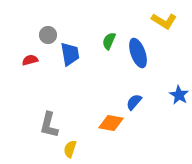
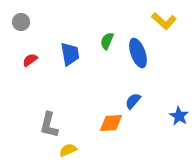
yellow L-shape: rotated 10 degrees clockwise
gray circle: moved 27 px left, 13 px up
green semicircle: moved 2 px left
red semicircle: rotated 21 degrees counterclockwise
blue star: moved 21 px down
blue semicircle: moved 1 px left, 1 px up
orange diamond: rotated 15 degrees counterclockwise
yellow semicircle: moved 2 px left, 1 px down; rotated 48 degrees clockwise
